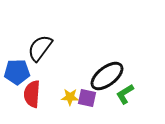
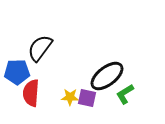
red semicircle: moved 1 px left, 1 px up
